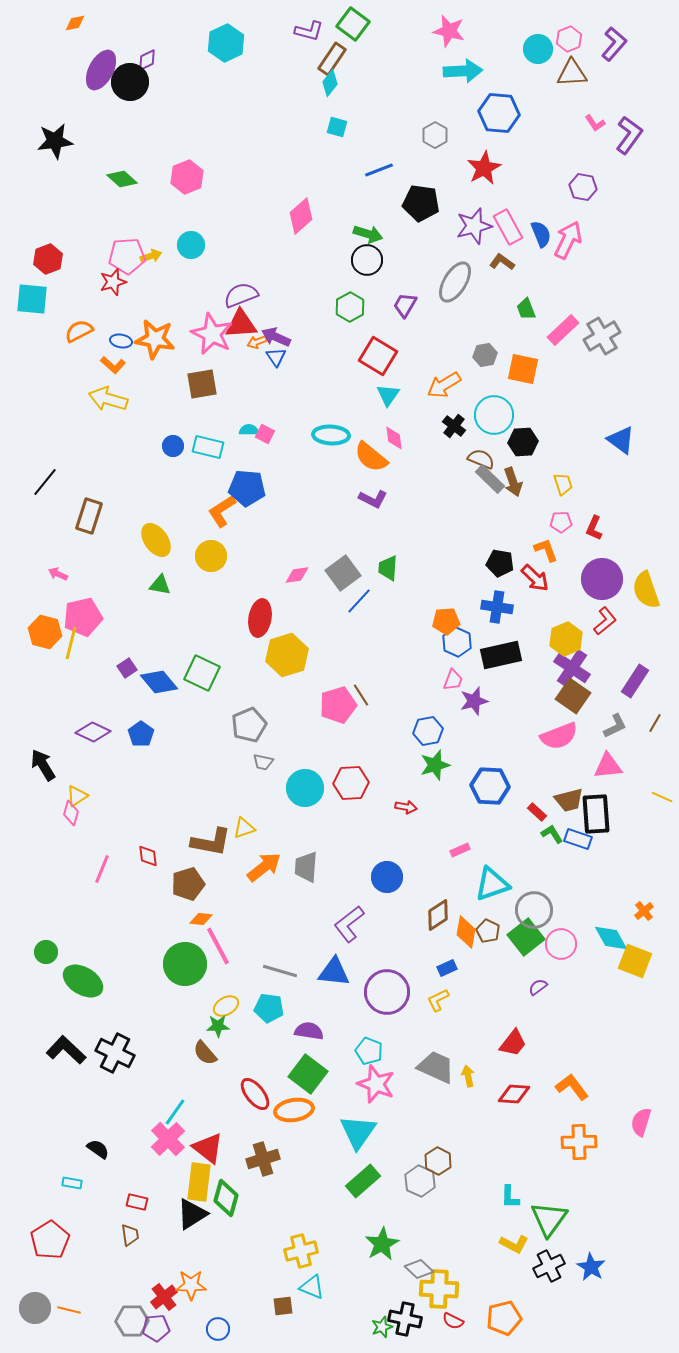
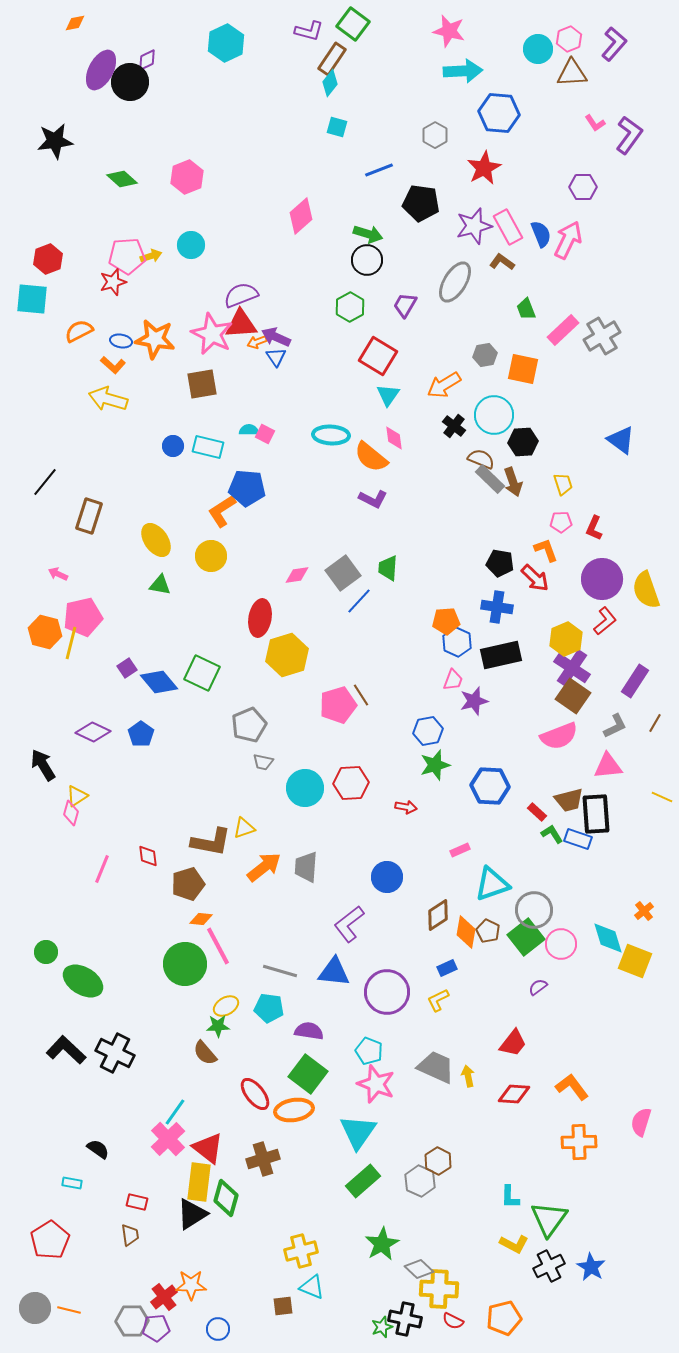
purple hexagon at (583, 187): rotated 12 degrees counterclockwise
cyan diamond at (611, 938): moved 3 px left; rotated 12 degrees clockwise
